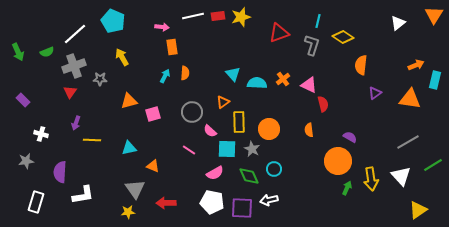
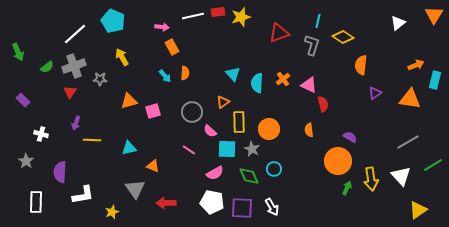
red rectangle at (218, 16): moved 4 px up
orange rectangle at (172, 47): rotated 21 degrees counterclockwise
green semicircle at (47, 52): moved 15 px down; rotated 16 degrees counterclockwise
cyan arrow at (165, 76): rotated 112 degrees clockwise
cyan semicircle at (257, 83): rotated 90 degrees counterclockwise
pink square at (153, 114): moved 3 px up
gray star at (26, 161): rotated 28 degrees counterclockwise
white arrow at (269, 200): moved 3 px right, 7 px down; rotated 108 degrees counterclockwise
white rectangle at (36, 202): rotated 15 degrees counterclockwise
yellow star at (128, 212): moved 16 px left; rotated 16 degrees counterclockwise
